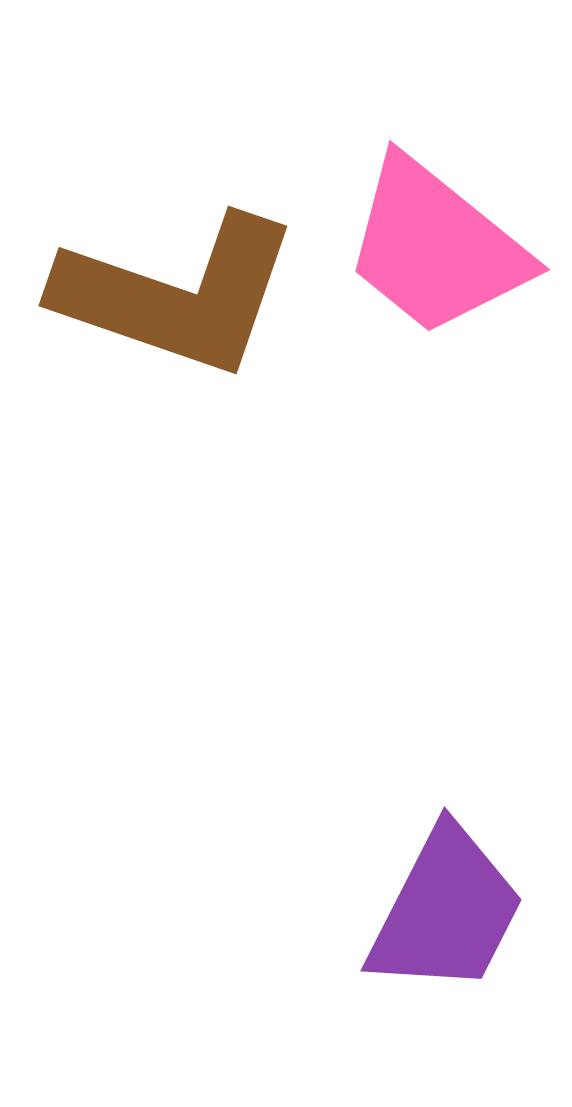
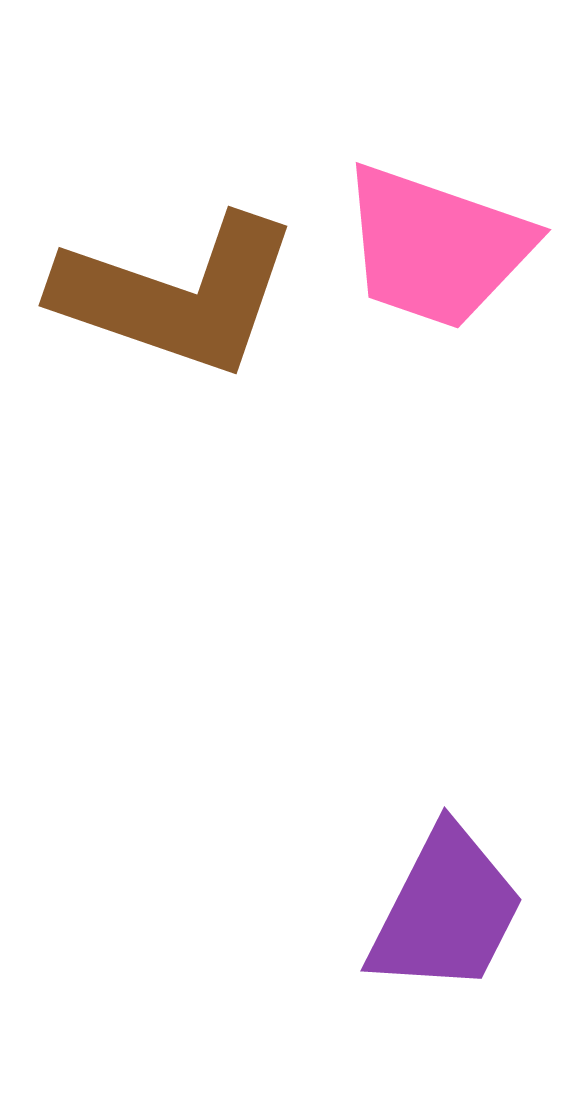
pink trapezoid: rotated 20 degrees counterclockwise
